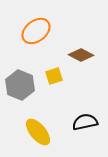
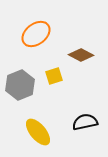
orange ellipse: moved 3 px down
gray hexagon: rotated 16 degrees clockwise
